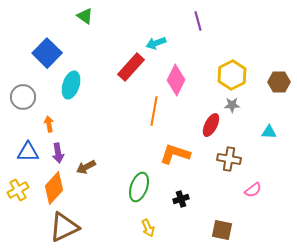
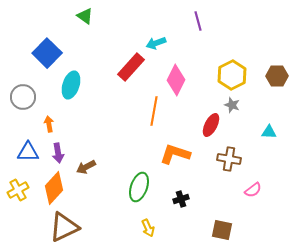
brown hexagon: moved 2 px left, 6 px up
gray star: rotated 21 degrees clockwise
